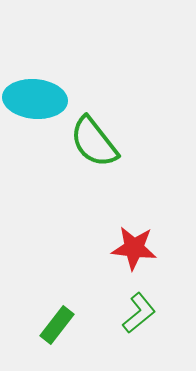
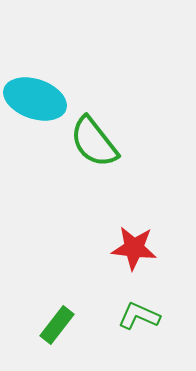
cyan ellipse: rotated 14 degrees clockwise
green L-shape: moved 3 px down; rotated 117 degrees counterclockwise
